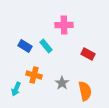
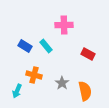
cyan arrow: moved 1 px right, 2 px down
